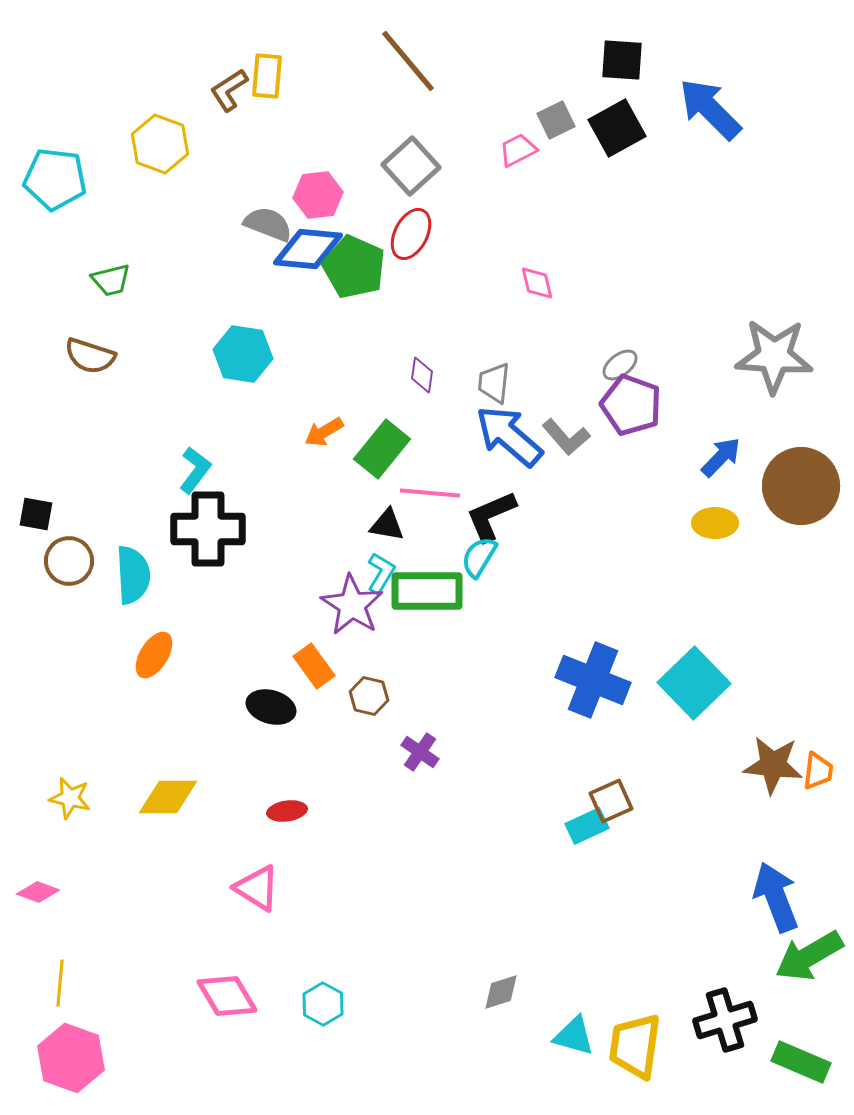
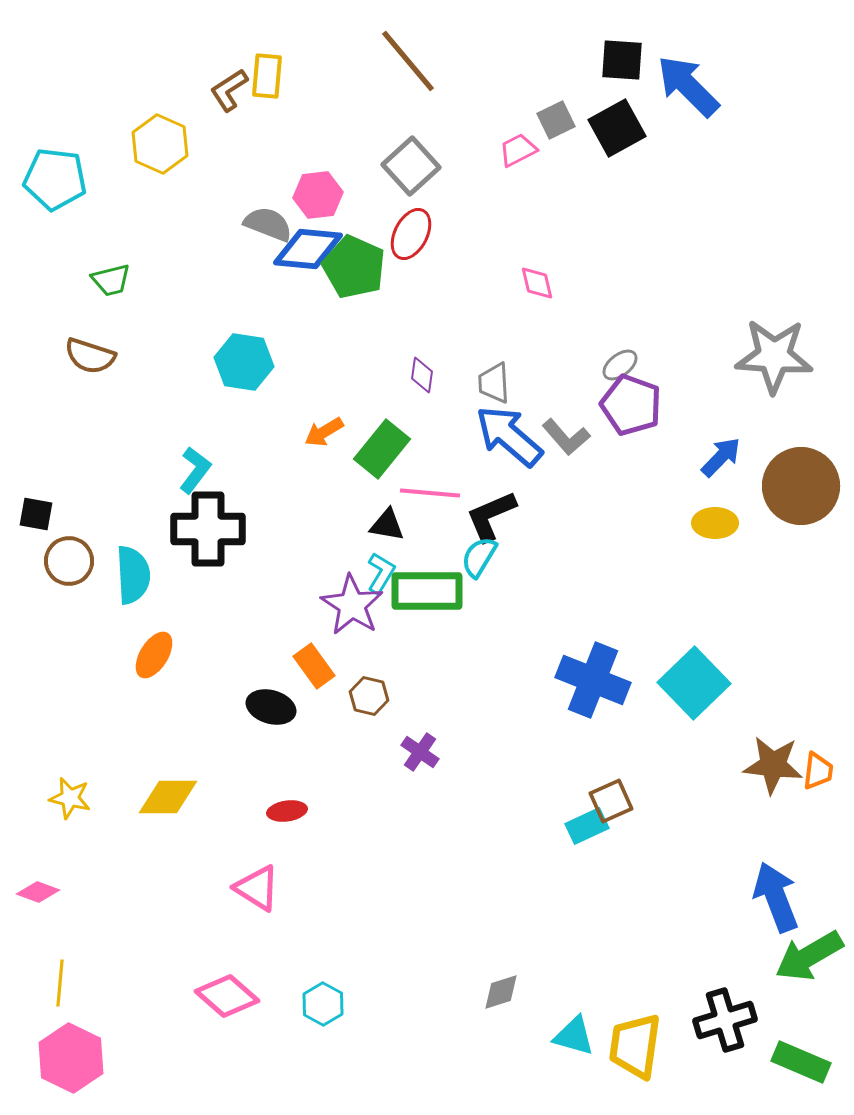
blue arrow at (710, 109): moved 22 px left, 23 px up
yellow hexagon at (160, 144): rotated 4 degrees clockwise
cyan hexagon at (243, 354): moved 1 px right, 8 px down
gray trapezoid at (494, 383): rotated 9 degrees counterclockwise
pink diamond at (227, 996): rotated 18 degrees counterclockwise
pink hexagon at (71, 1058): rotated 6 degrees clockwise
